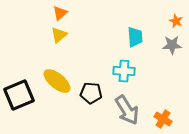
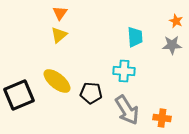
orange triangle: rotated 14 degrees counterclockwise
orange cross: moved 1 px left, 1 px up; rotated 24 degrees counterclockwise
